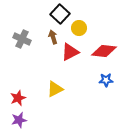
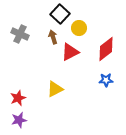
gray cross: moved 2 px left, 5 px up
red diamond: moved 2 px right, 2 px up; rotated 45 degrees counterclockwise
